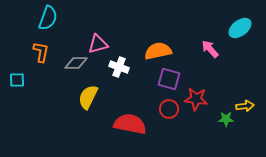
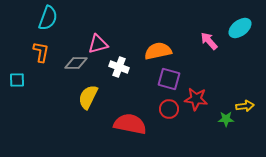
pink arrow: moved 1 px left, 8 px up
